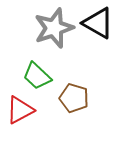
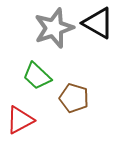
red triangle: moved 10 px down
